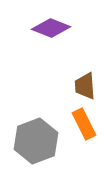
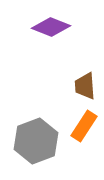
purple diamond: moved 1 px up
orange rectangle: moved 2 px down; rotated 60 degrees clockwise
